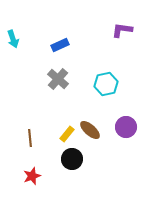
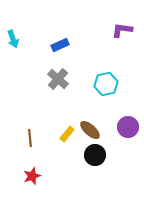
purple circle: moved 2 px right
black circle: moved 23 px right, 4 px up
